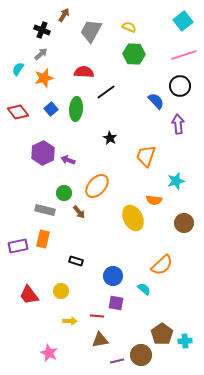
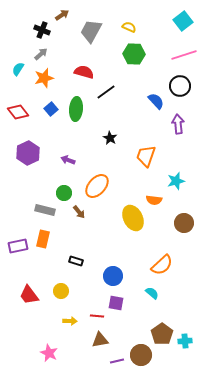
brown arrow at (64, 15): moved 2 px left; rotated 24 degrees clockwise
red semicircle at (84, 72): rotated 12 degrees clockwise
purple hexagon at (43, 153): moved 15 px left
cyan semicircle at (144, 289): moved 8 px right, 4 px down
